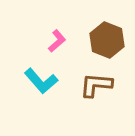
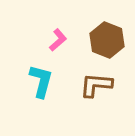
pink L-shape: moved 1 px right, 1 px up
cyan L-shape: rotated 124 degrees counterclockwise
